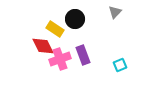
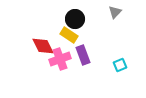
yellow rectangle: moved 14 px right, 6 px down
